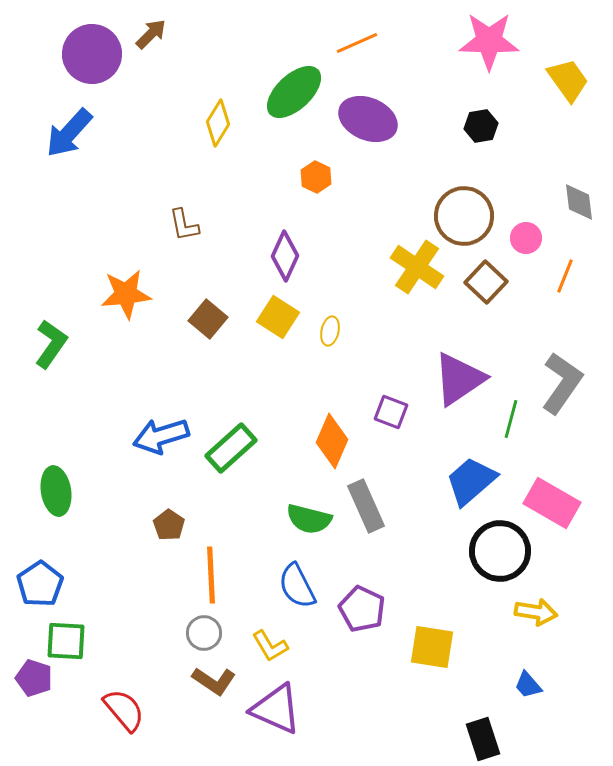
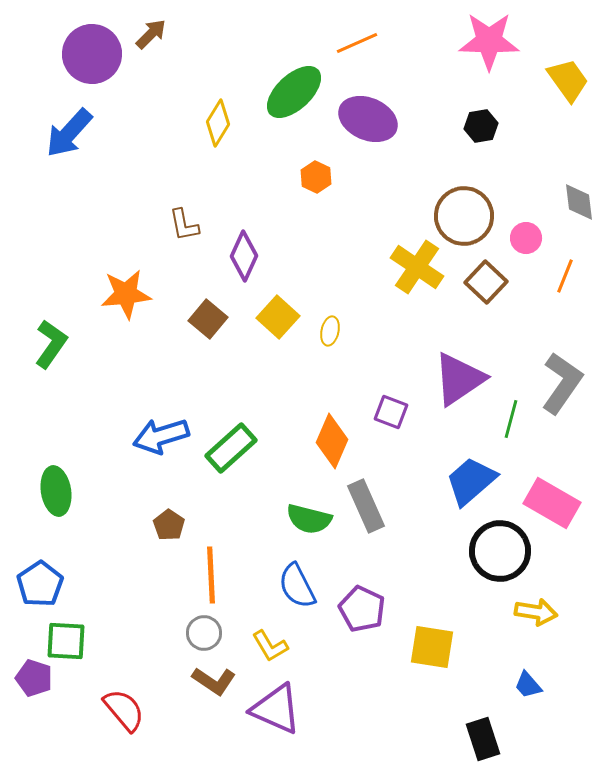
purple diamond at (285, 256): moved 41 px left
yellow square at (278, 317): rotated 9 degrees clockwise
